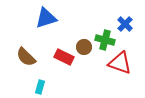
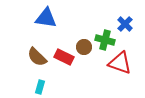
blue triangle: rotated 25 degrees clockwise
brown semicircle: moved 11 px right
